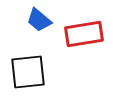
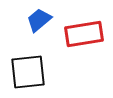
blue trapezoid: rotated 100 degrees clockwise
